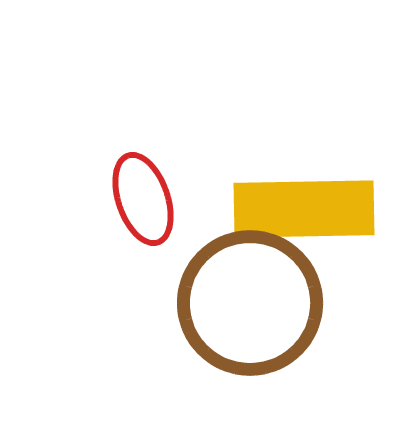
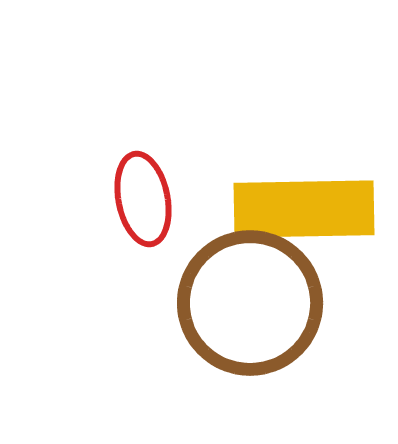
red ellipse: rotated 8 degrees clockwise
